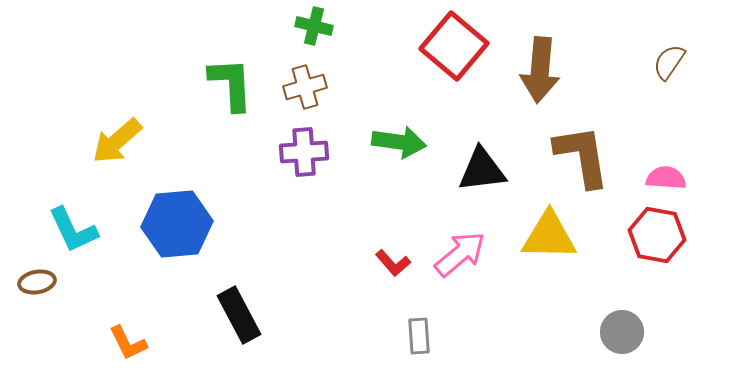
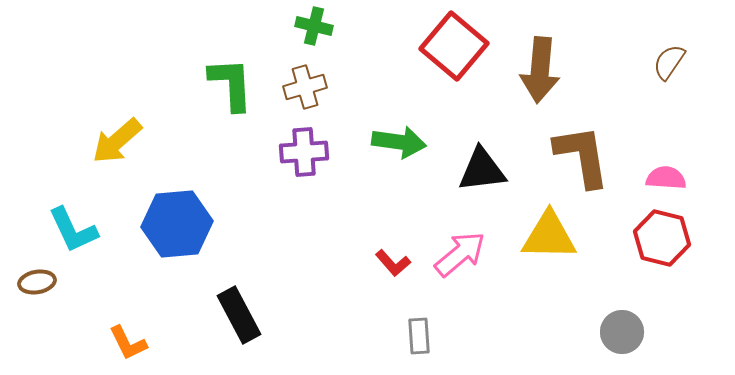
red hexagon: moved 5 px right, 3 px down; rotated 4 degrees clockwise
